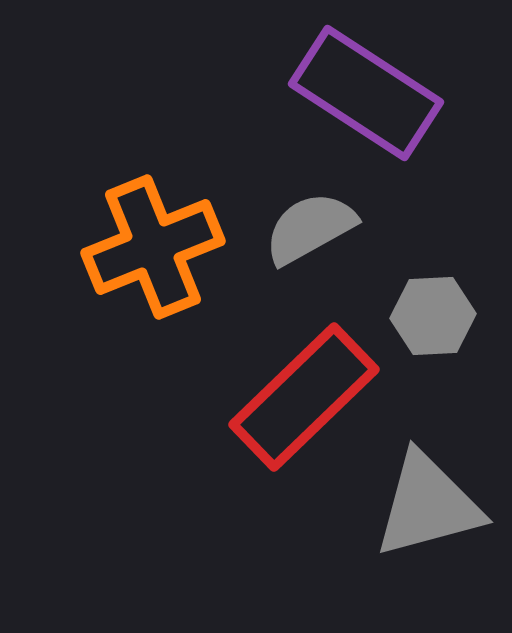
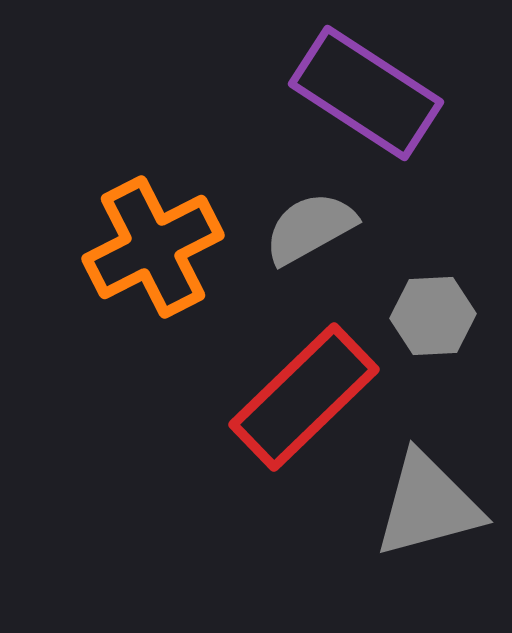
orange cross: rotated 5 degrees counterclockwise
